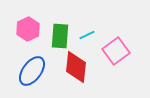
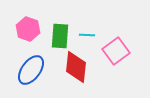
pink hexagon: rotated 15 degrees counterclockwise
cyan line: rotated 28 degrees clockwise
blue ellipse: moved 1 px left, 1 px up
